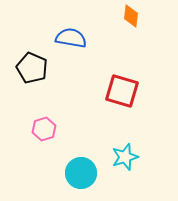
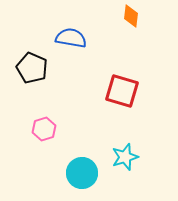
cyan circle: moved 1 px right
